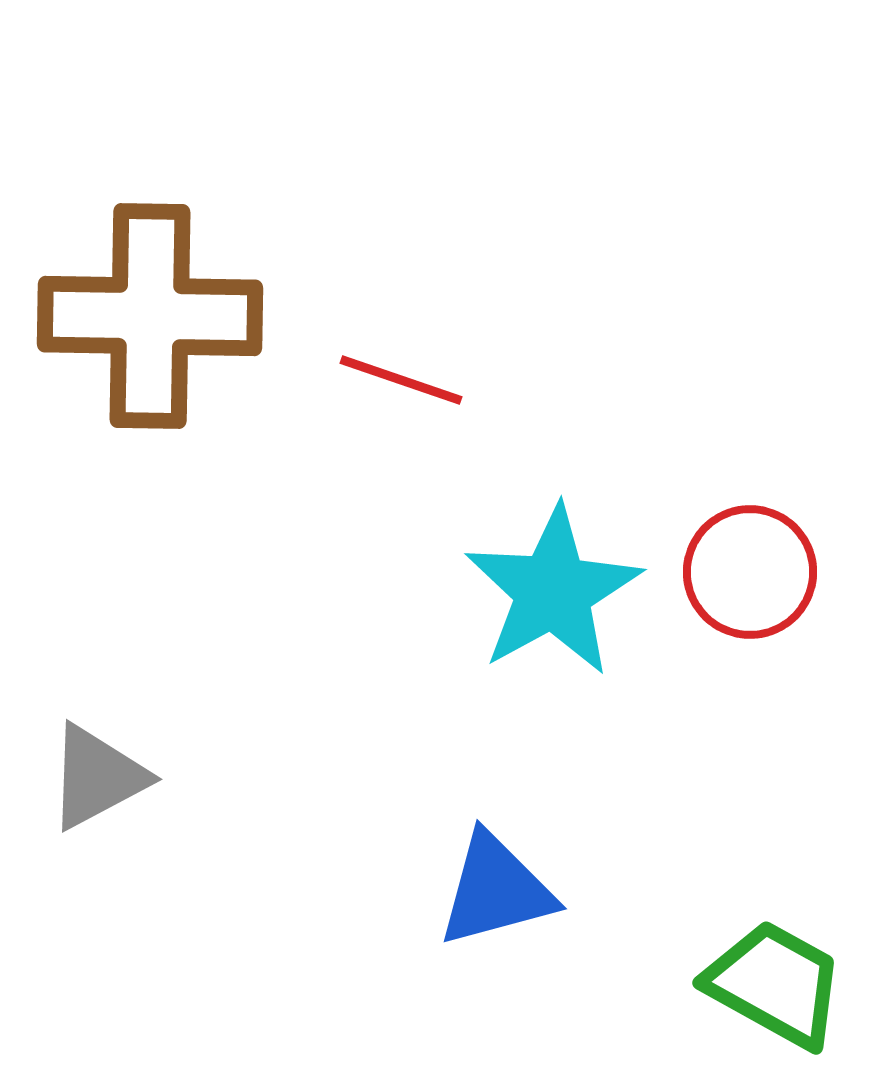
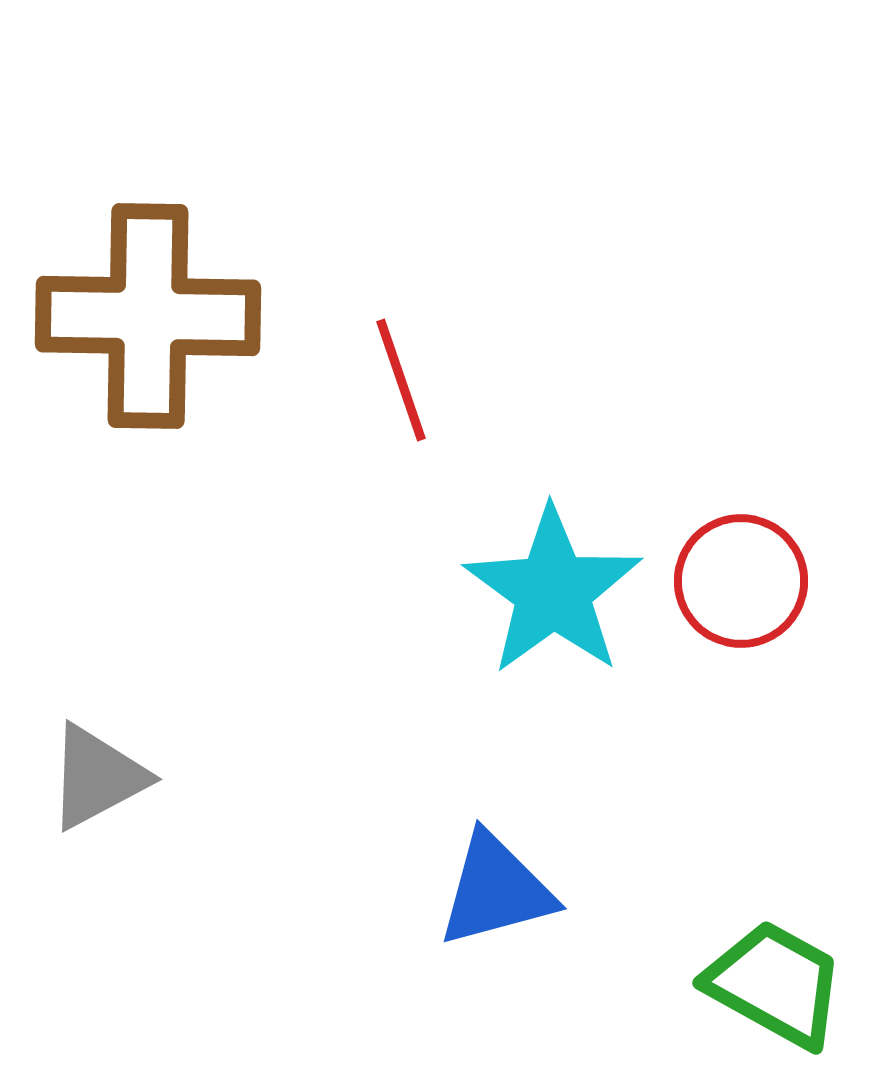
brown cross: moved 2 px left
red line: rotated 52 degrees clockwise
red circle: moved 9 px left, 9 px down
cyan star: rotated 7 degrees counterclockwise
